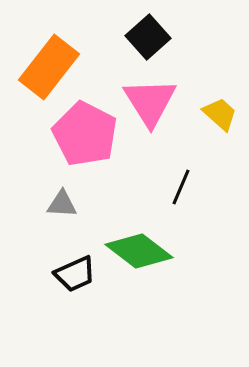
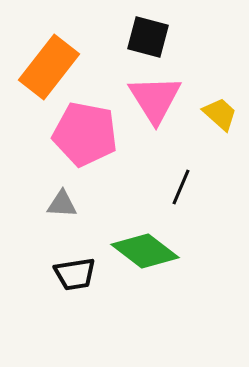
black square: rotated 33 degrees counterclockwise
pink triangle: moved 5 px right, 3 px up
pink pentagon: rotated 16 degrees counterclockwise
green diamond: moved 6 px right
black trapezoid: rotated 15 degrees clockwise
